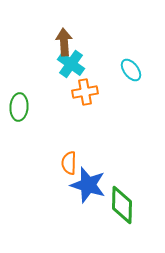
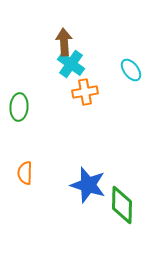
orange semicircle: moved 44 px left, 10 px down
